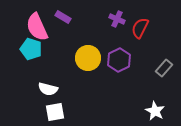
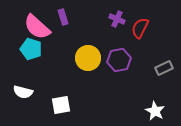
purple rectangle: rotated 42 degrees clockwise
pink semicircle: rotated 24 degrees counterclockwise
purple hexagon: rotated 15 degrees clockwise
gray rectangle: rotated 24 degrees clockwise
white semicircle: moved 25 px left, 3 px down
white square: moved 6 px right, 7 px up
